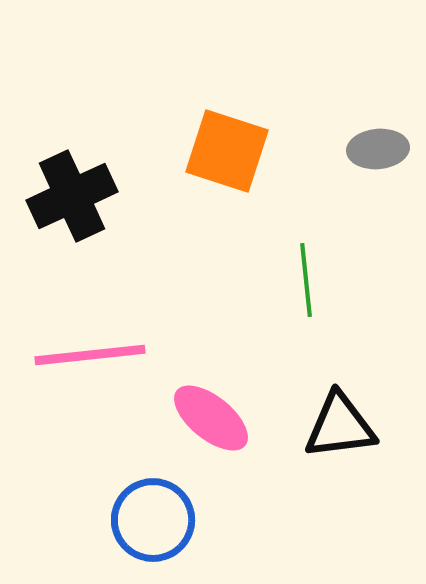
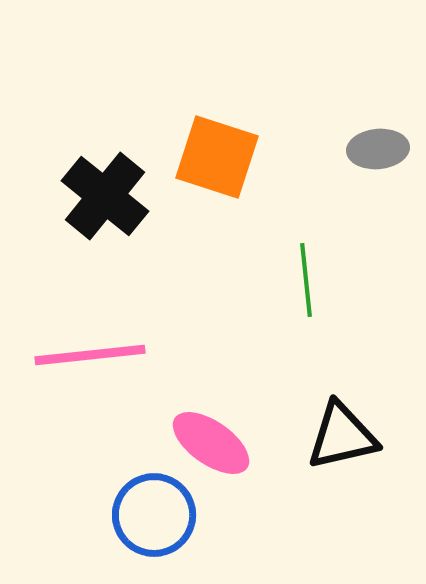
orange square: moved 10 px left, 6 px down
black cross: moved 33 px right; rotated 26 degrees counterclockwise
pink ellipse: moved 25 px down; rotated 4 degrees counterclockwise
black triangle: moved 2 px right, 10 px down; rotated 6 degrees counterclockwise
blue circle: moved 1 px right, 5 px up
